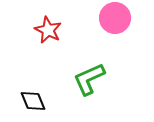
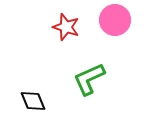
pink circle: moved 2 px down
red star: moved 18 px right, 3 px up; rotated 8 degrees counterclockwise
